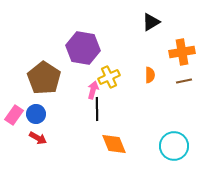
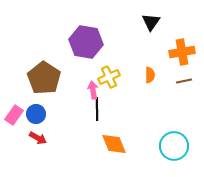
black triangle: rotated 24 degrees counterclockwise
purple hexagon: moved 3 px right, 6 px up
pink arrow: rotated 24 degrees counterclockwise
